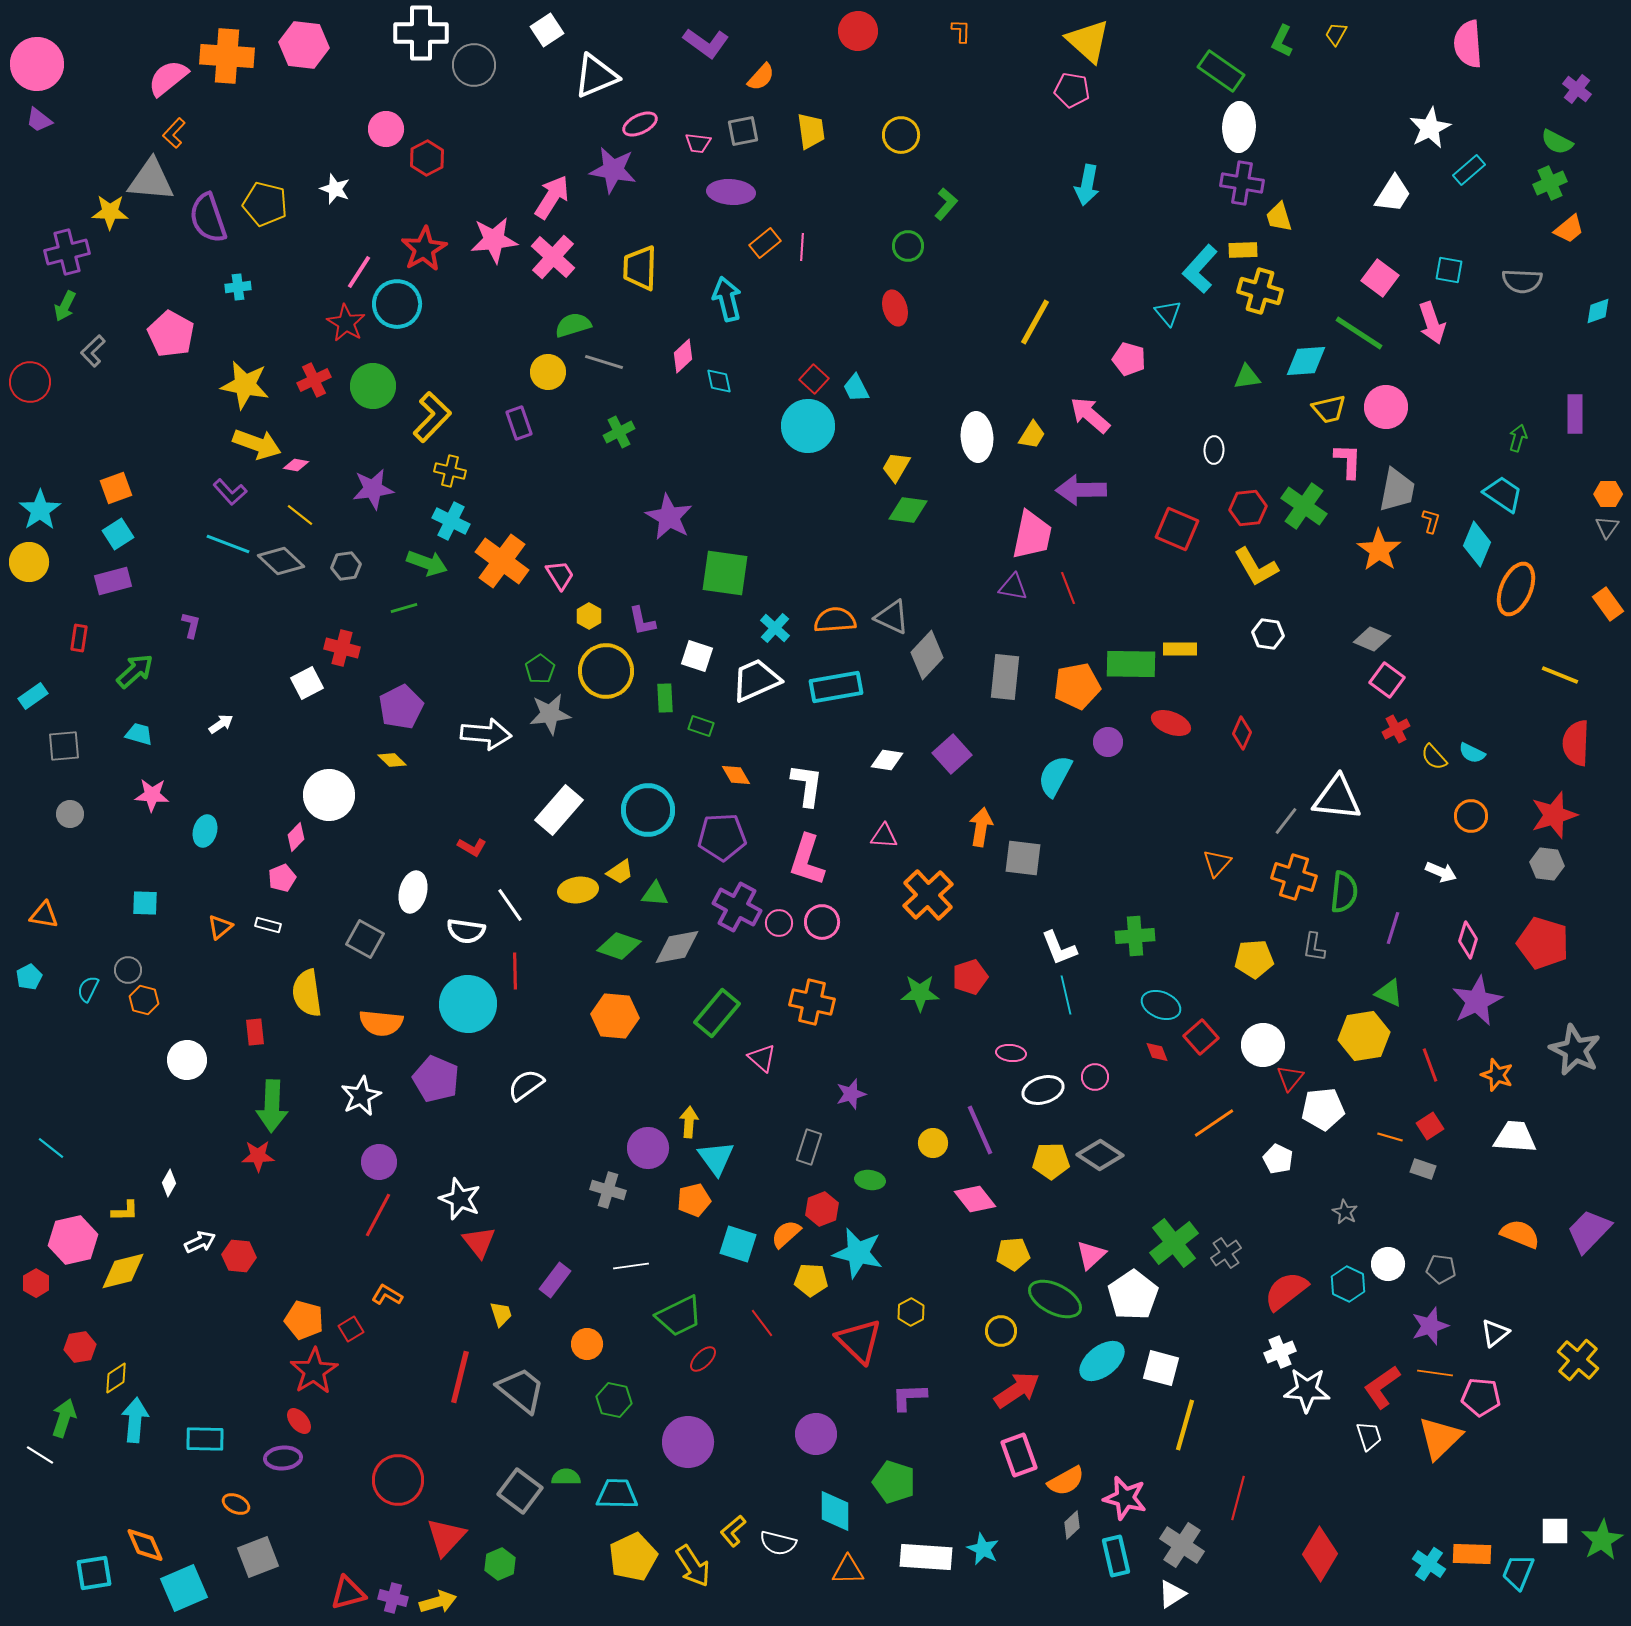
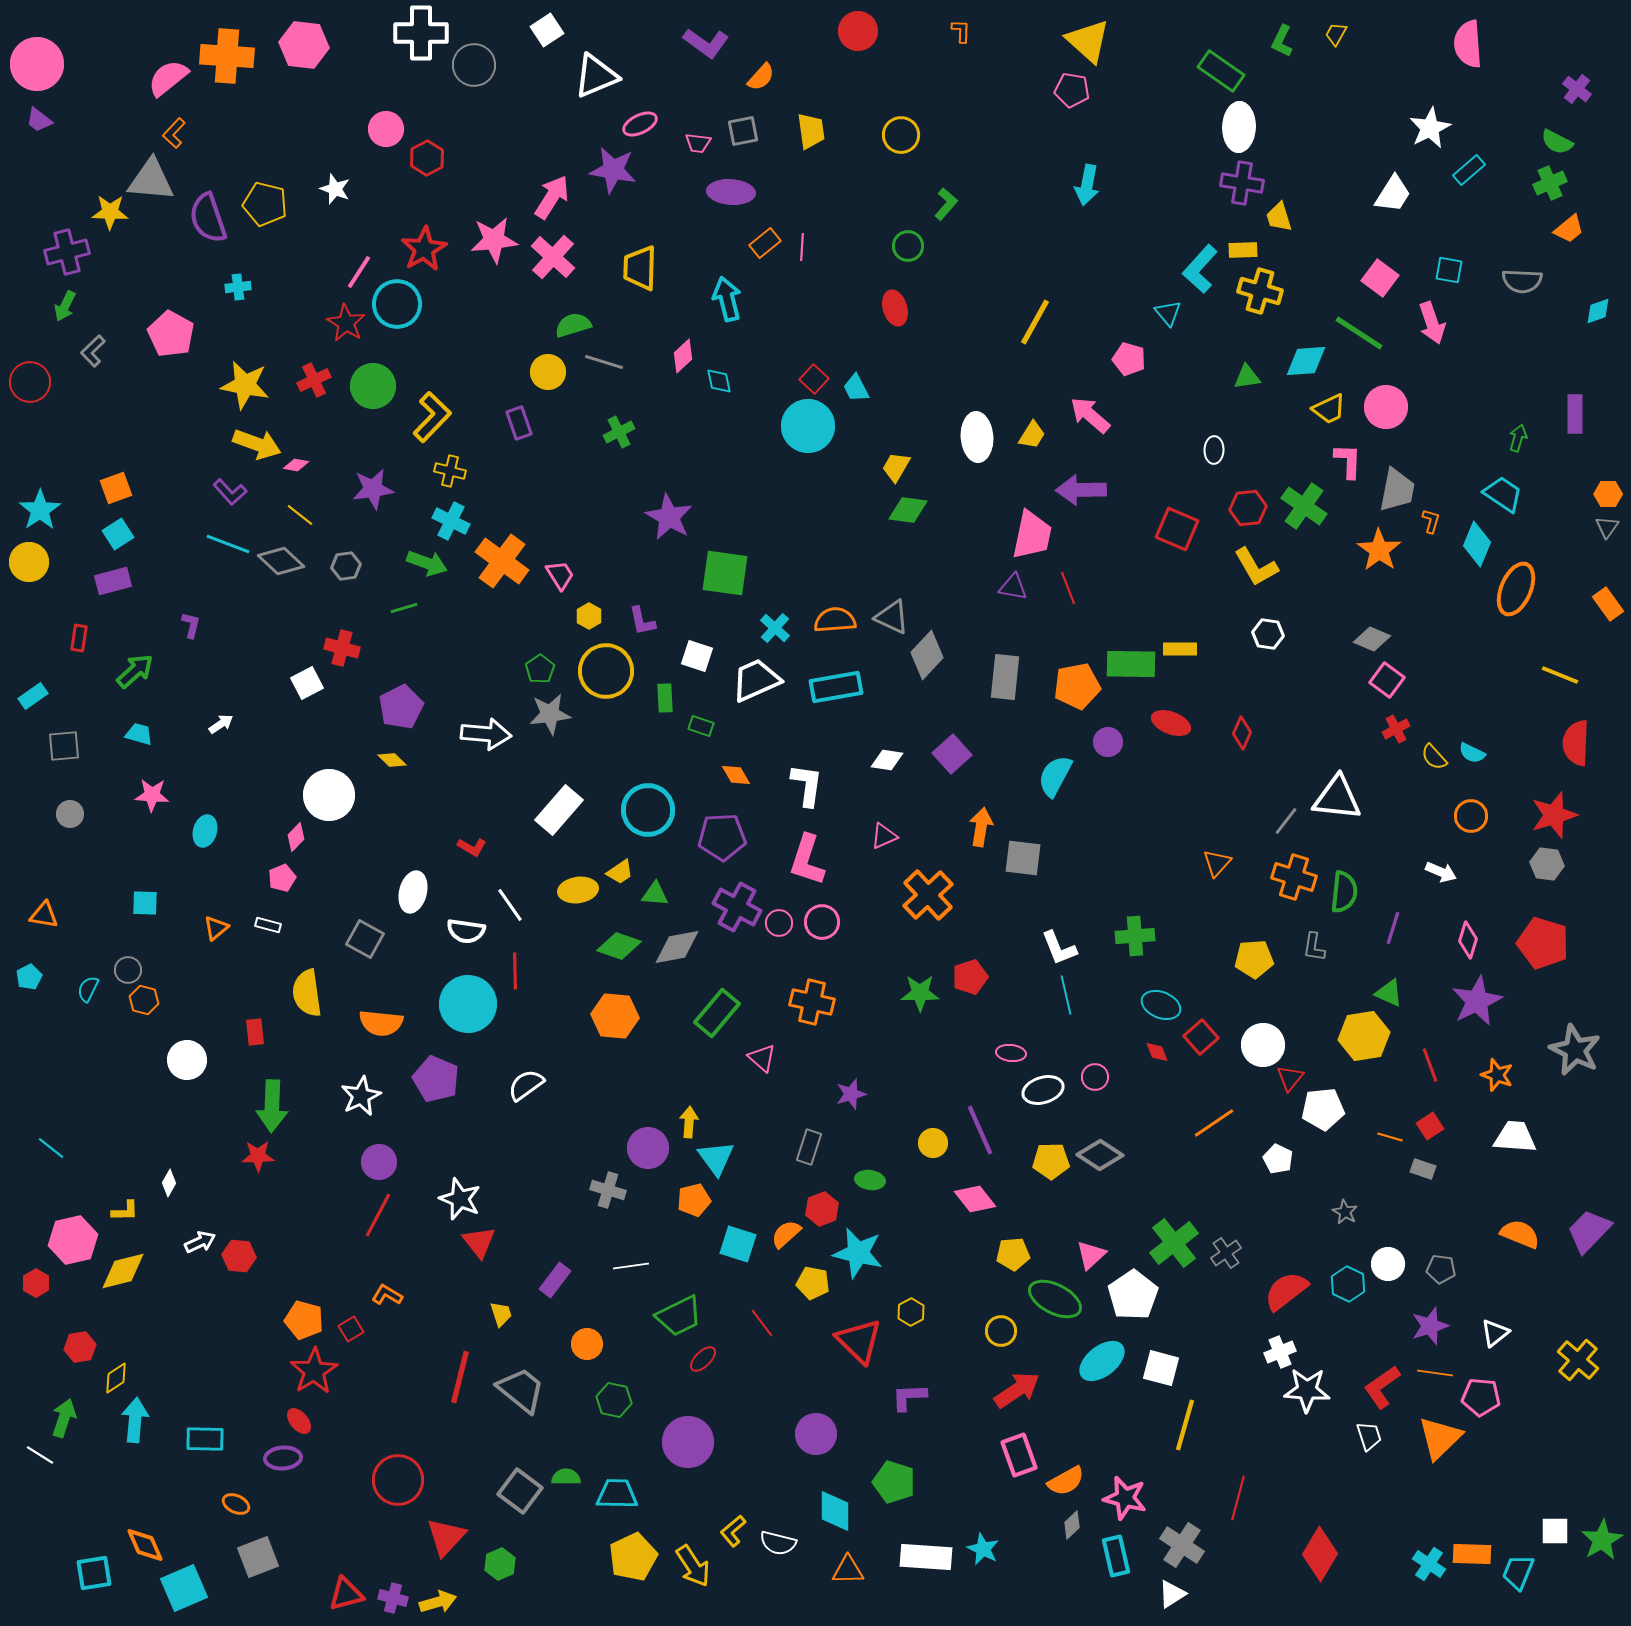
yellow trapezoid at (1329, 409): rotated 12 degrees counterclockwise
pink triangle at (884, 836): rotated 28 degrees counterclockwise
orange triangle at (220, 927): moved 4 px left, 1 px down
yellow pentagon at (811, 1280): moved 2 px right, 3 px down; rotated 8 degrees clockwise
red triangle at (348, 1593): moved 2 px left, 1 px down
